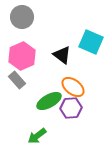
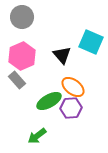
black triangle: rotated 12 degrees clockwise
